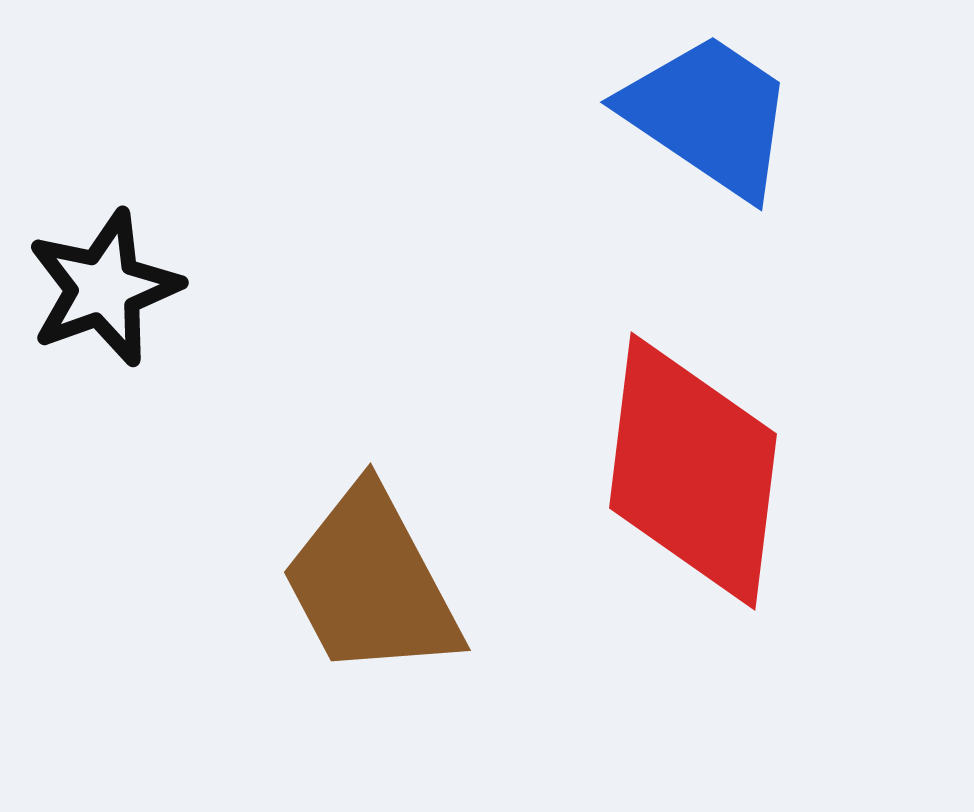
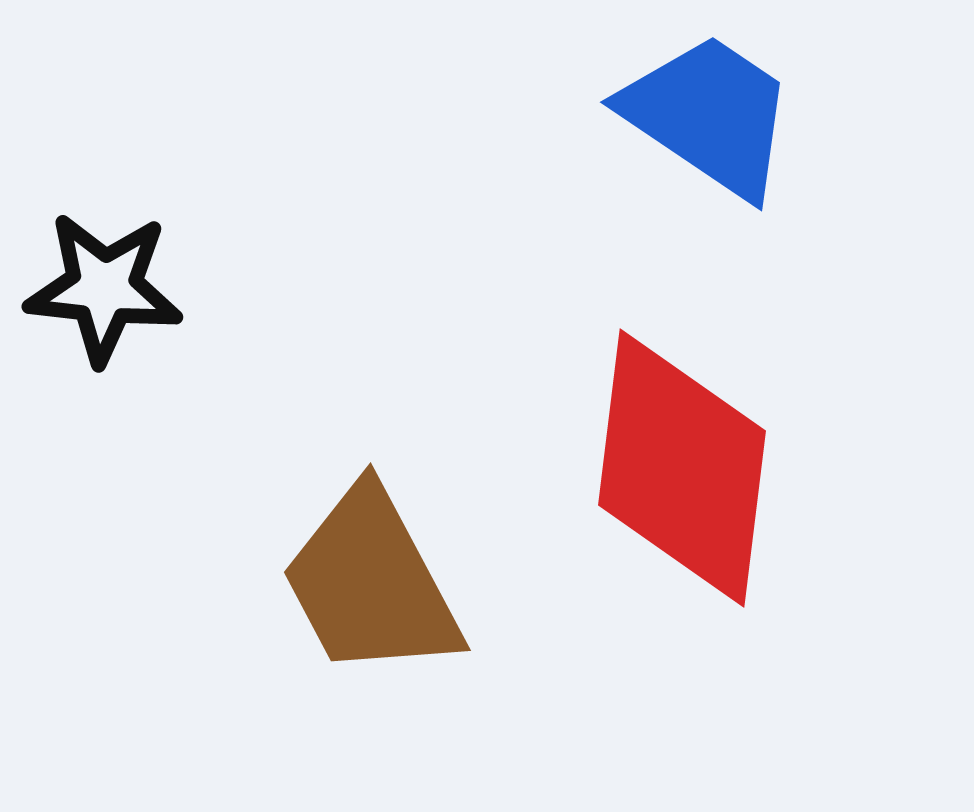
black star: rotated 26 degrees clockwise
red diamond: moved 11 px left, 3 px up
